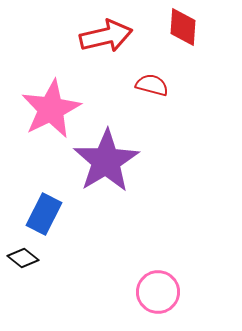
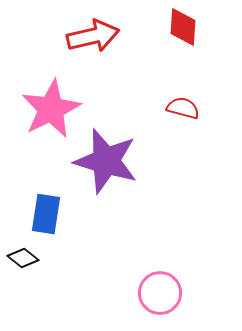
red arrow: moved 13 px left
red semicircle: moved 31 px right, 23 px down
purple star: rotated 24 degrees counterclockwise
blue rectangle: moved 2 px right; rotated 18 degrees counterclockwise
pink circle: moved 2 px right, 1 px down
